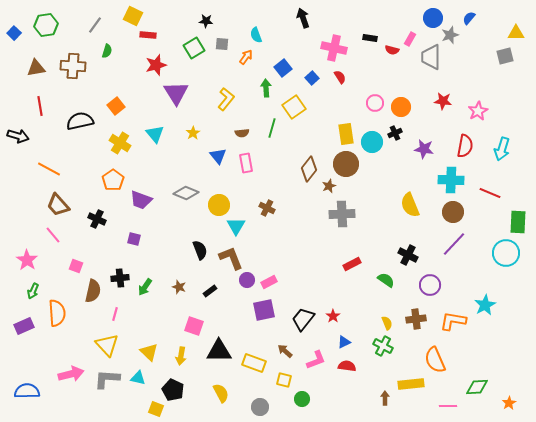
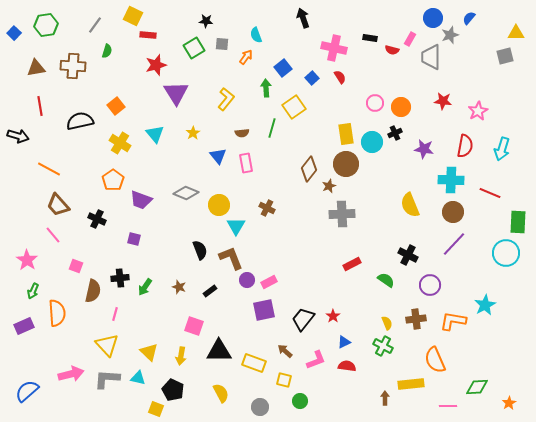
blue semicircle at (27, 391): rotated 40 degrees counterclockwise
green circle at (302, 399): moved 2 px left, 2 px down
